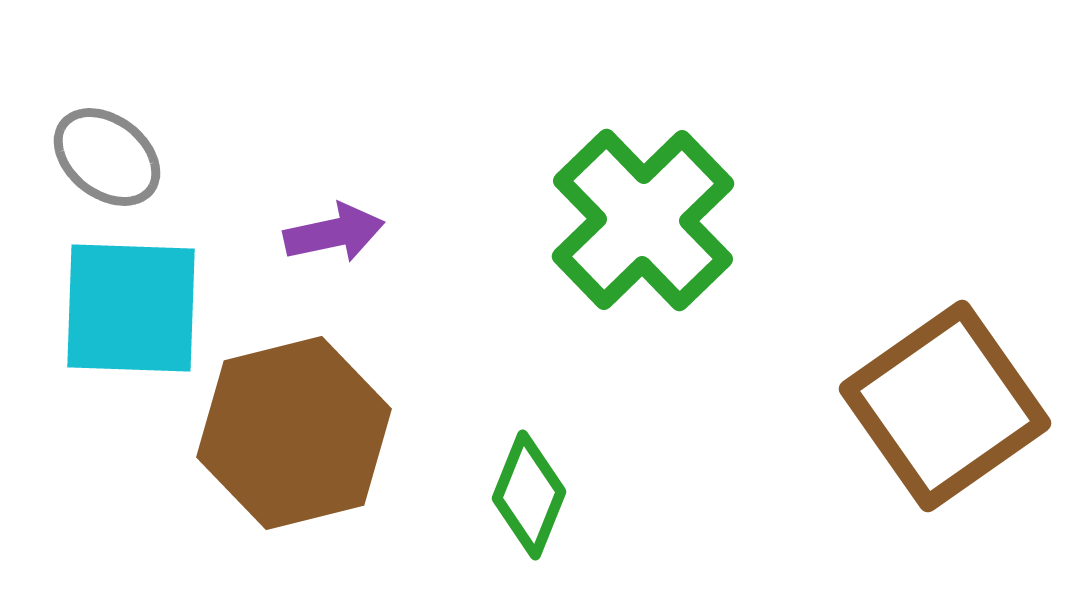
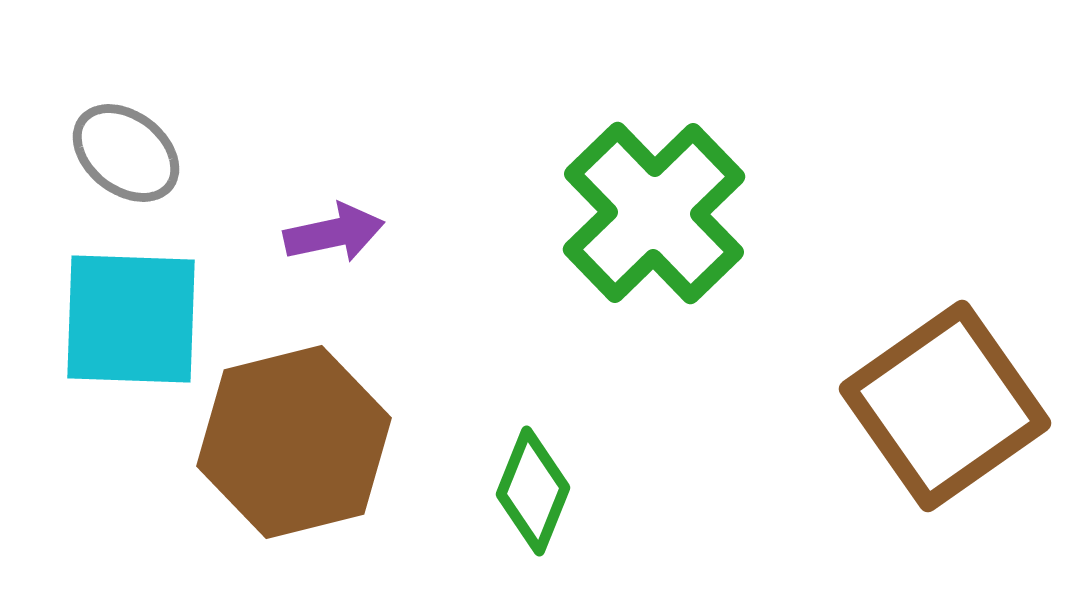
gray ellipse: moved 19 px right, 4 px up
green cross: moved 11 px right, 7 px up
cyan square: moved 11 px down
brown hexagon: moved 9 px down
green diamond: moved 4 px right, 4 px up
